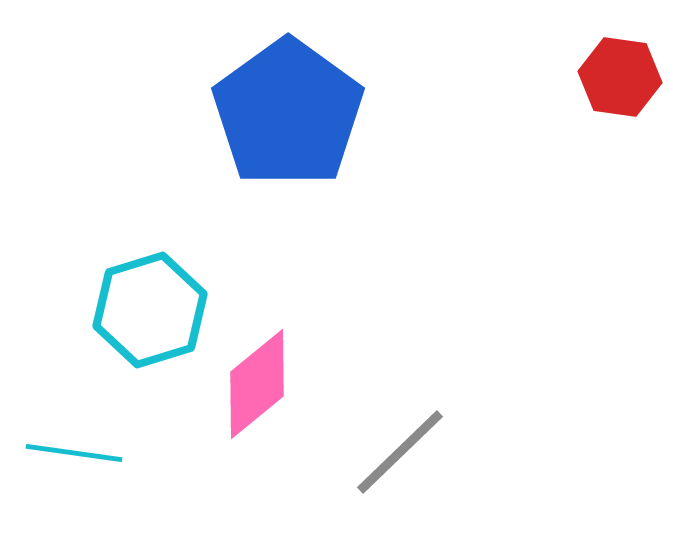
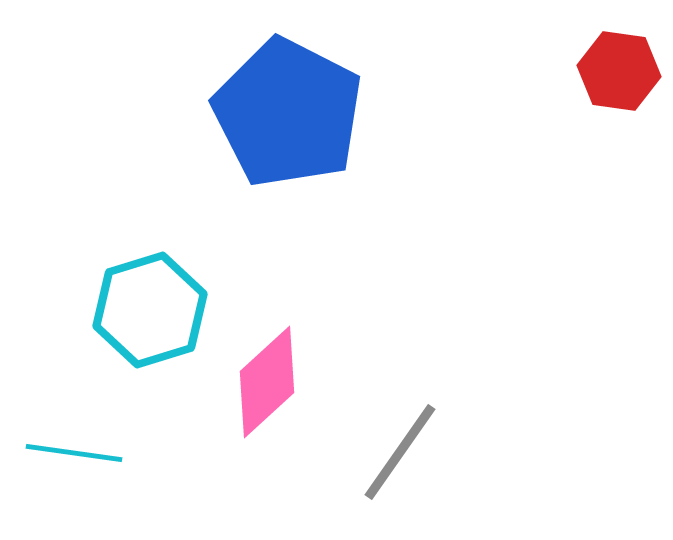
red hexagon: moved 1 px left, 6 px up
blue pentagon: rotated 9 degrees counterclockwise
pink diamond: moved 10 px right, 2 px up; rotated 3 degrees counterclockwise
gray line: rotated 11 degrees counterclockwise
